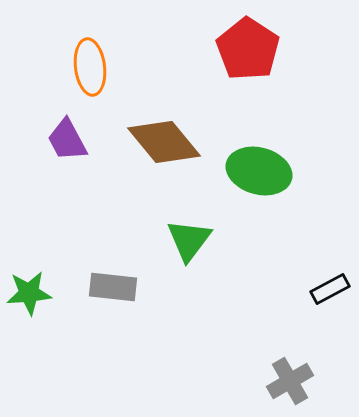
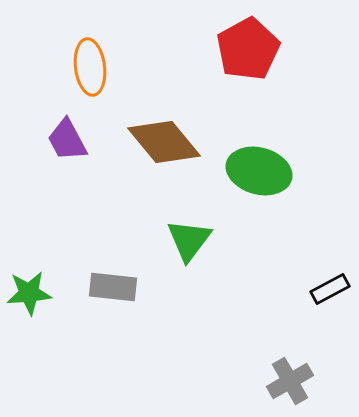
red pentagon: rotated 10 degrees clockwise
